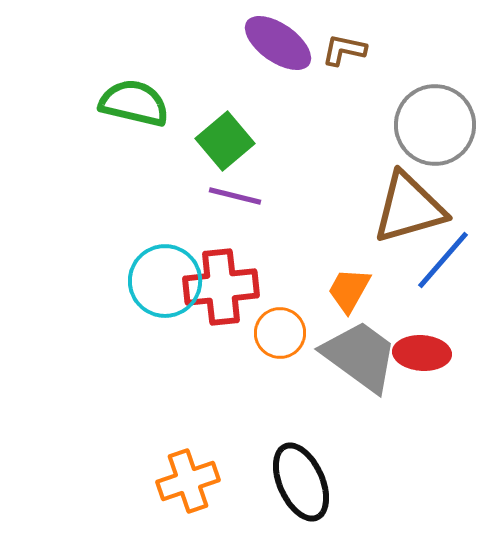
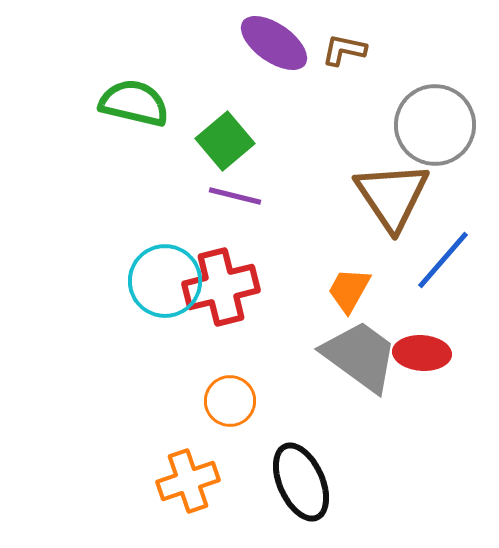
purple ellipse: moved 4 px left
brown triangle: moved 17 px left, 12 px up; rotated 48 degrees counterclockwise
red cross: rotated 8 degrees counterclockwise
orange circle: moved 50 px left, 68 px down
